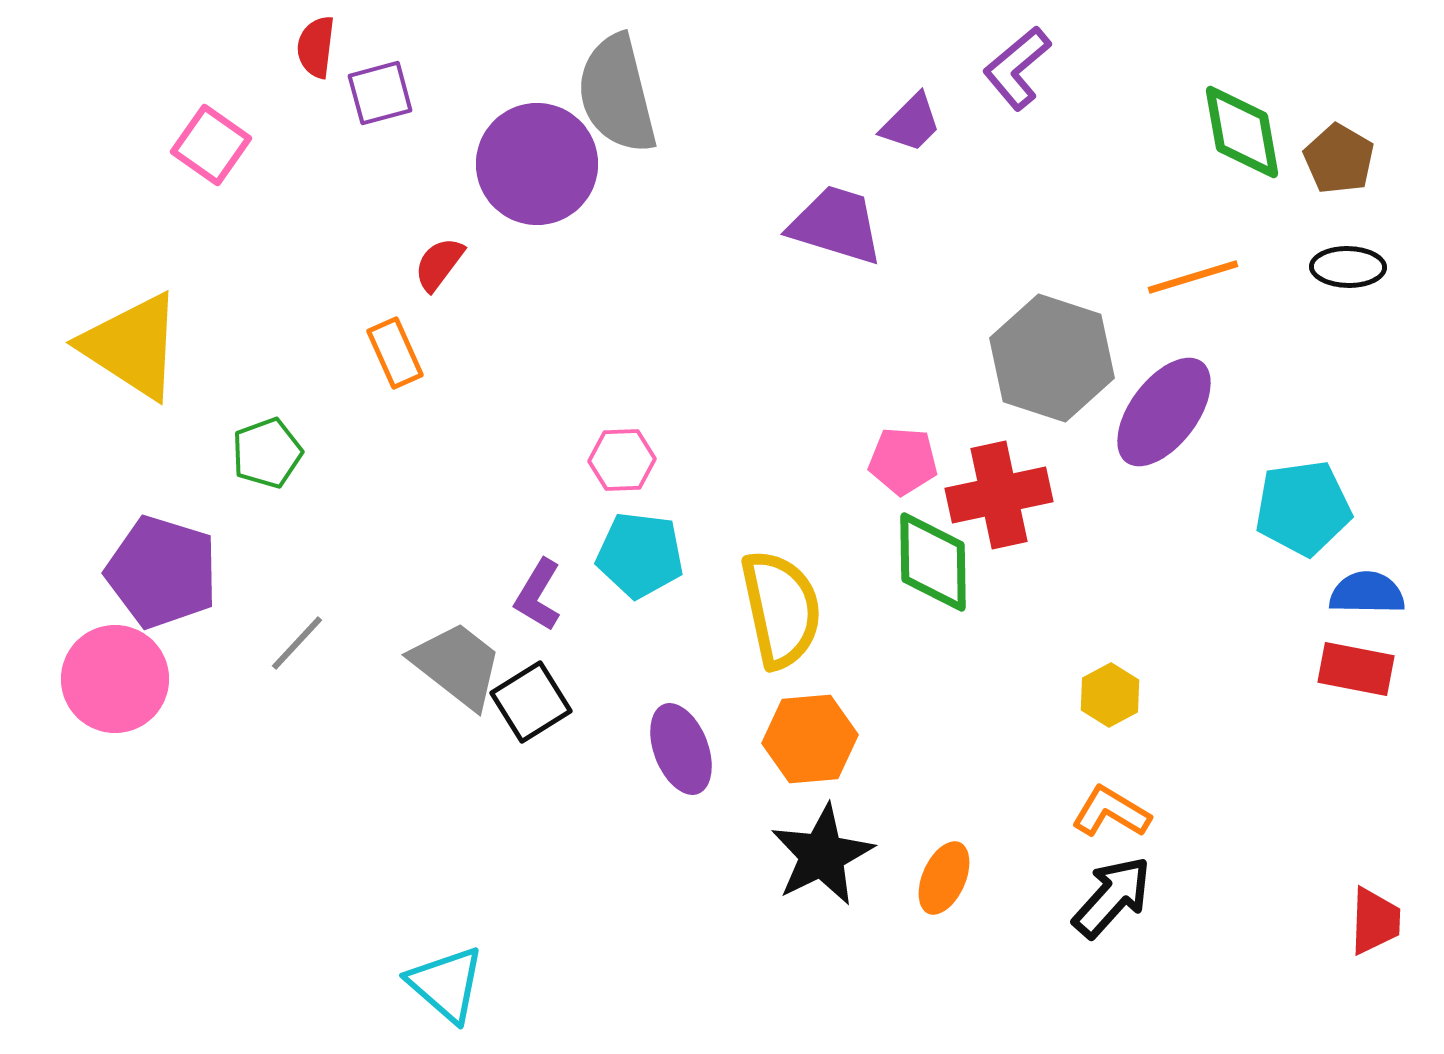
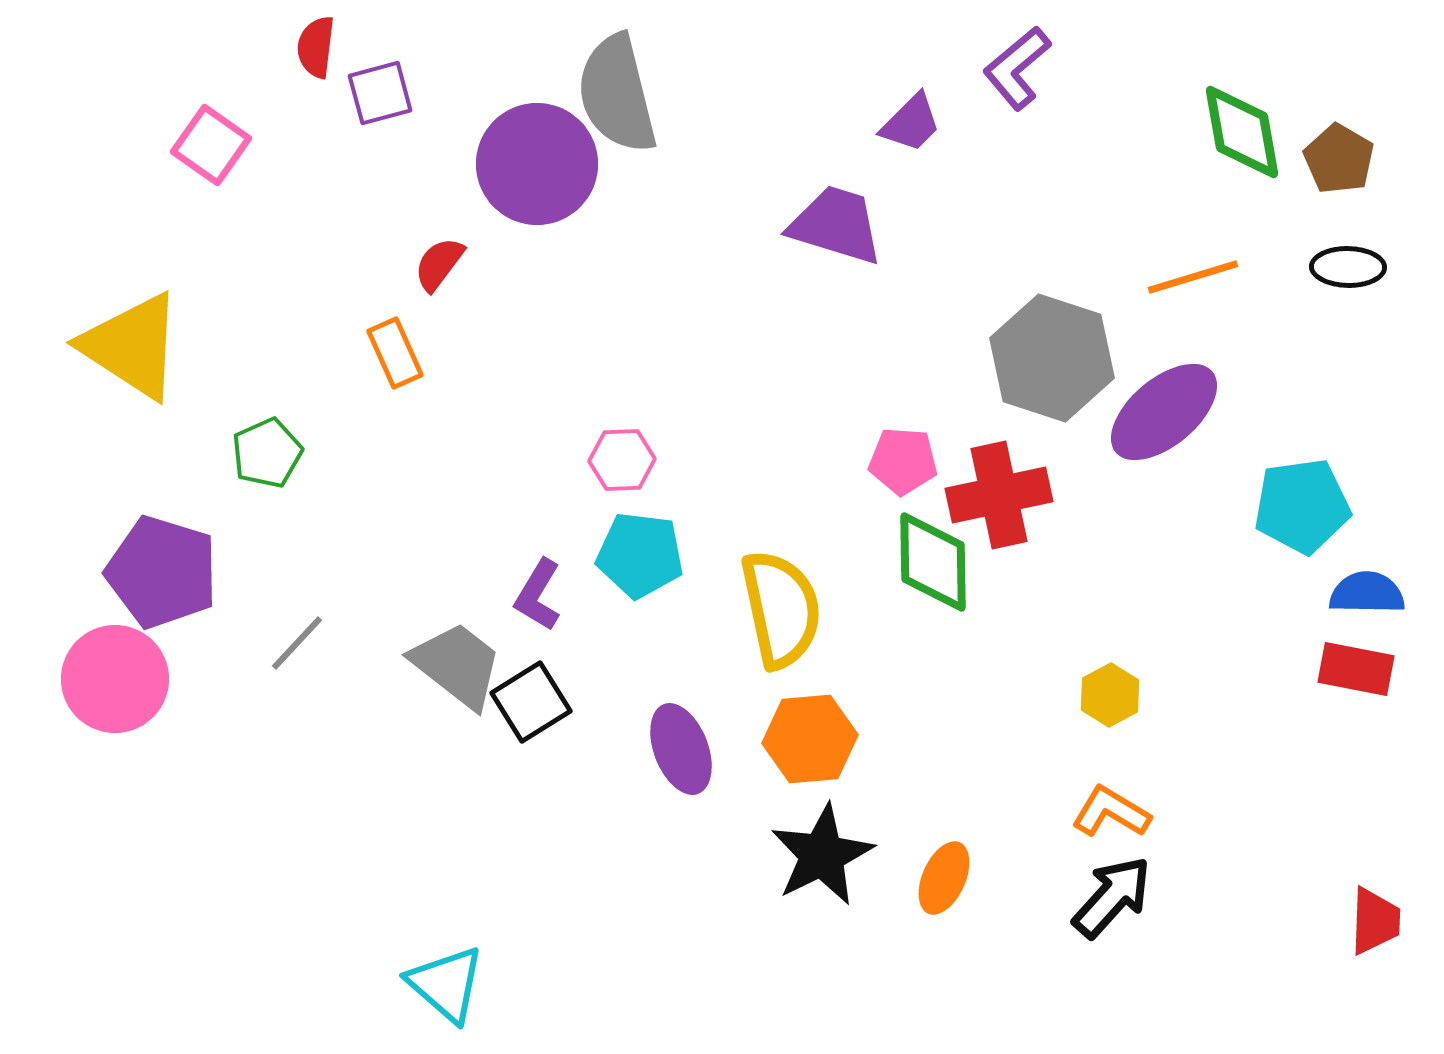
purple ellipse at (1164, 412): rotated 13 degrees clockwise
green pentagon at (267, 453): rotated 4 degrees counterclockwise
cyan pentagon at (1303, 508): moved 1 px left, 2 px up
